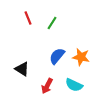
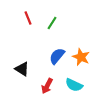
orange star: rotated 12 degrees clockwise
